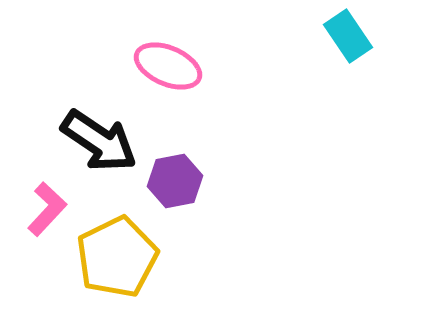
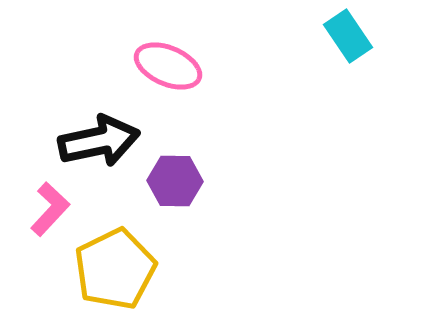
black arrow: rotated 46 degrees counterclockwise
purple hexagon: rotated 12 degrees clockwise
pink L-shape: moved 3 px right
yellow pentagon: moved 2 px left, 12 px down
